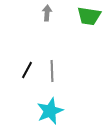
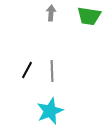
gray arrow: moved 4 px right
